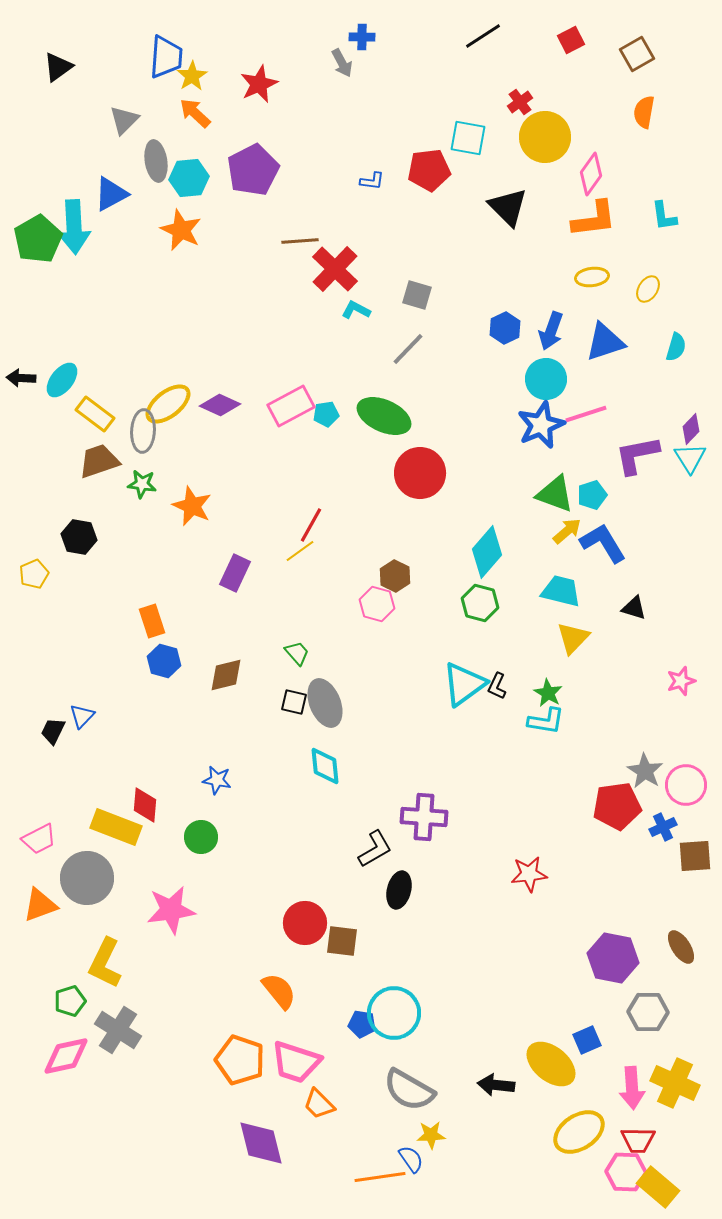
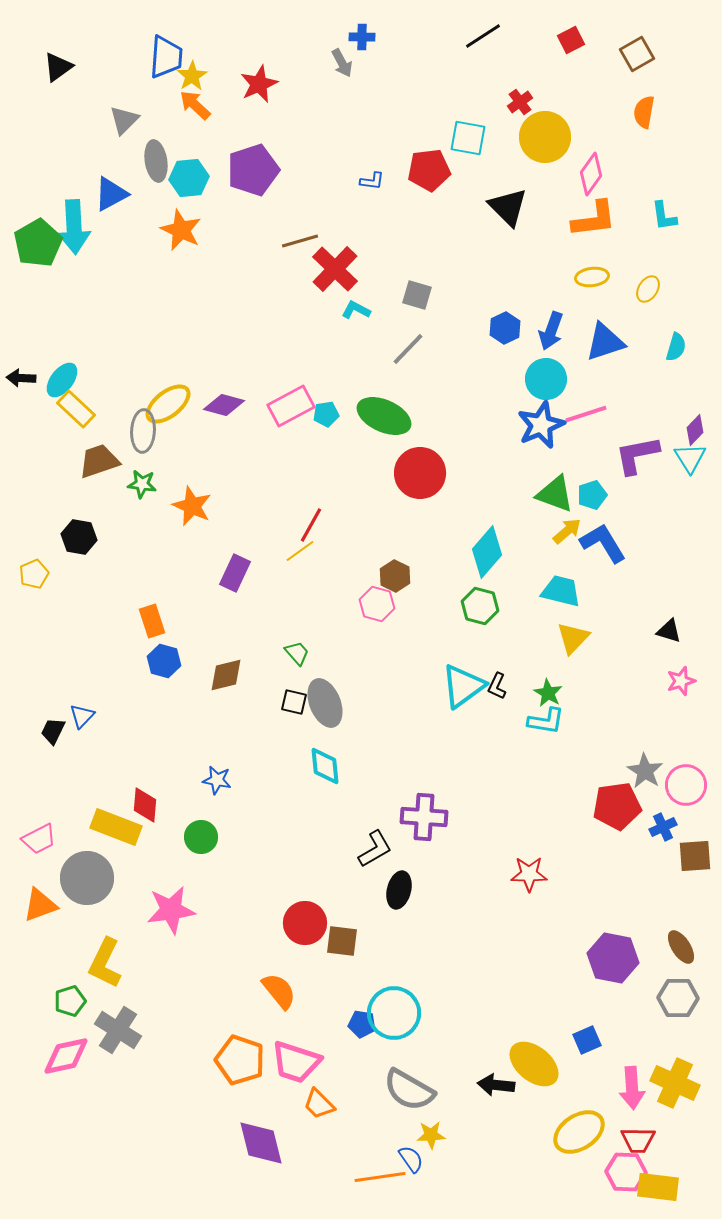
orange arrow at (195, 113): moved 8 px up
purple pentagon at (253, 170): rotated 9 degrees clockwise
green pentagon at (38, 239): moved 4 px down
brown line at (300, 241): rotated 12 degrees counterclockwise
purple diamond at (220, 405): moved 4 px right; rotated 9 degrees counterclockwise
yellow rectangle at (95, 414): moved 19 px left, 5 px up; rotated 6 degrees clockwise
purple diamond at (691, 429): moved 4 px right, 1 px down
green hexagon at (480, 603): moved 3 px down
black triangle at (634, 608): moved 35 px right, 23 px down
cyan triangle at (464, 684): moved 1 px left, 2 px down
red star at (529, 874): rotated 6 degrees clockwise
gray hexagon at (648, 1012): moved 30 px right, 14 px up
yellow ellipse at (551, 1064): moved 17 px left
yellow rectangle at (658, 1187): rotated 33 degrees counterclockwise
